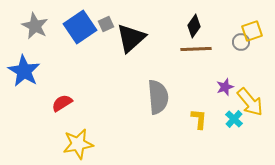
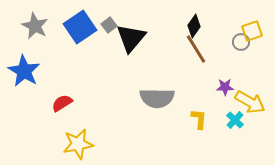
gray square: moved 3 px right, 1 px down; rotated 14 degrees counterclockwise
black triangle: rotated 8 degrees counterclockwise
brown line: rotated 60 degrees clockwise
purple star: rotated 18 degrees clockwise
gray semicircle: moved 1 px left, 1 px down; rotated 96 degrees clockwise
yellow arrow: rotated 20 degrees counterclockwise
cyan cross: moved 1 px right, 1 px down
